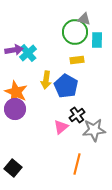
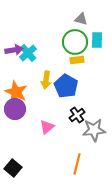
gray triangle: moved 3 px left
green circle: moved 10 px down
pink triangle: moved 14 px left
